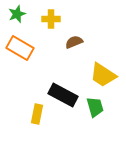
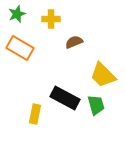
yellow trapezoid: rotated 12 degrees clockwise
black rectangle: moved 2 px right, 3 px down
green trapezoid: moved 1 px right, 2 px up
yellow rectangle: moved 2 px left
